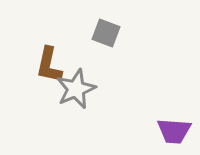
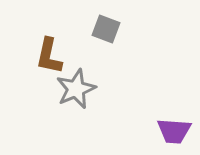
gray square: moved 4 px up
brown L-shape: moved 9 px up
